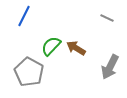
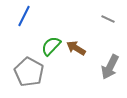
gray line: moved 1 px right, 1 px down
